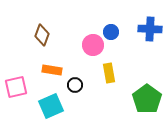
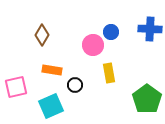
brown diamond: rotated 10 degrees clockwise
